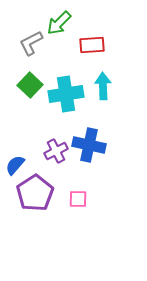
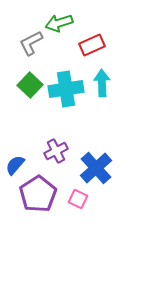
green arrow: rotated 28 degrees clockwise
red rectangle: rotated 20 degrees counterclockwise
cyan arrow: moved 1 px left, 3 px up
cyan cross: moved 5 px up
blue cross: moved 7 px right, 23 px down; rotated 36 degrees clockwise
purple pentagon: moved 3 px right, 1 px down
pink square: rotated 24 degrees clockwise
